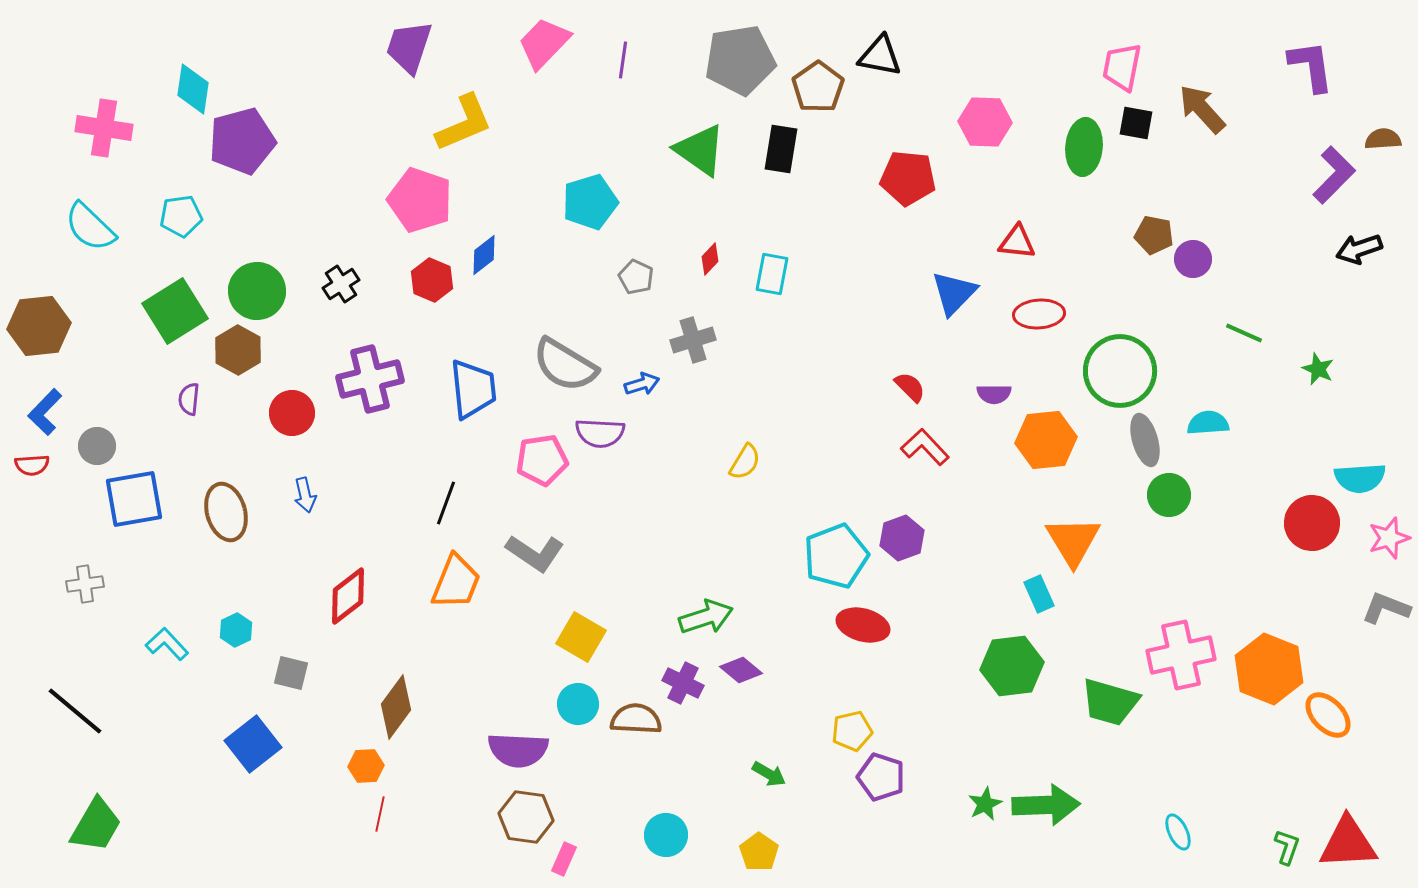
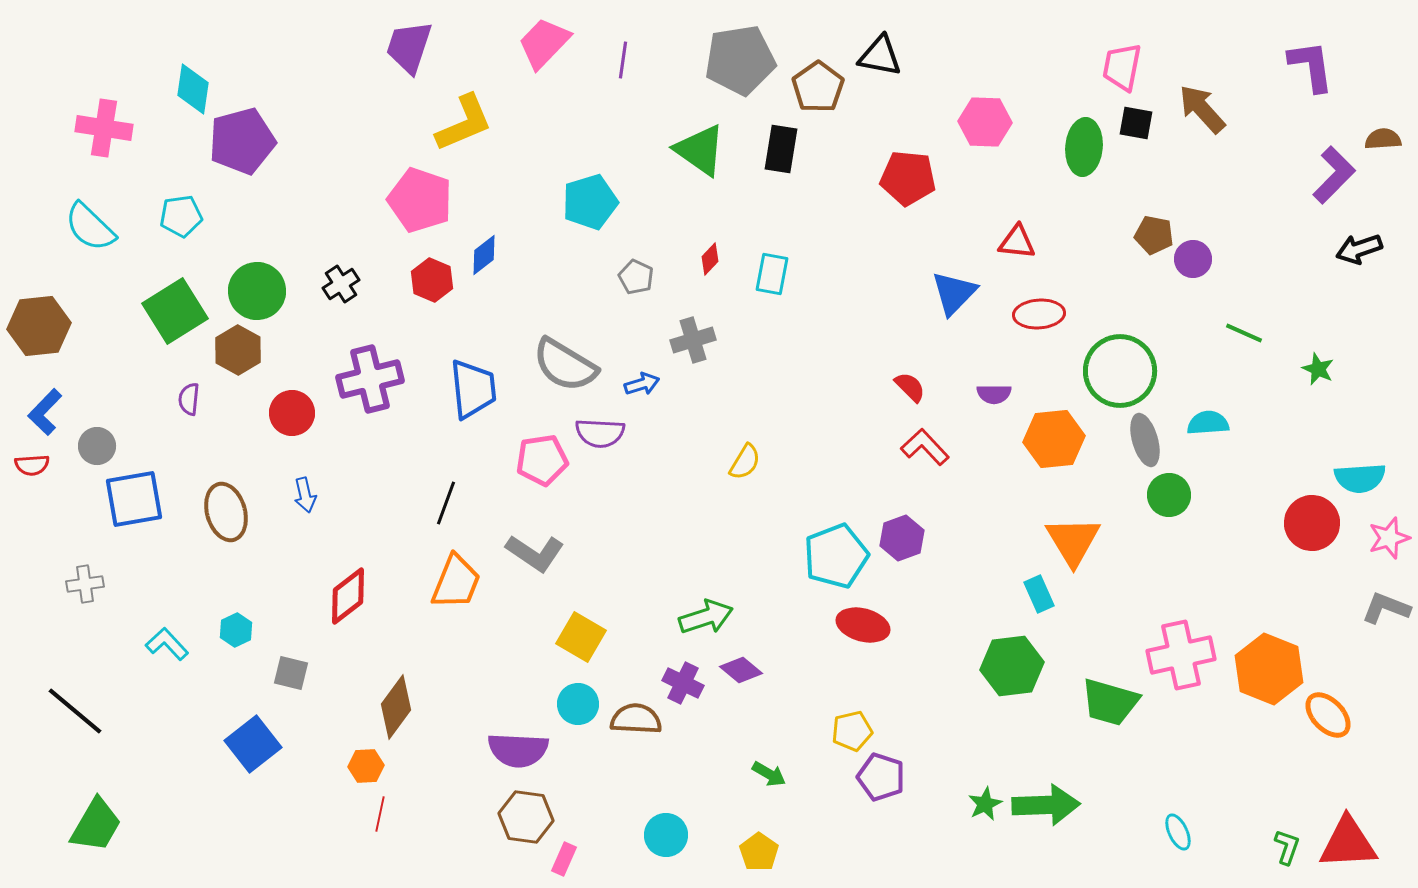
orange hexagon at (1046, 440): moved 8 px right, 1 px up
